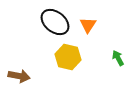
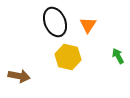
black ellipse: rotated 28 degrees clockwise
green arrow: moved 2 px up
